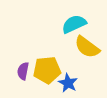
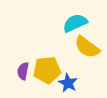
cyan semicircle: moved 1 px right, 1 px up
